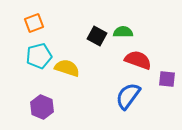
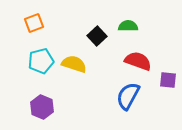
green semicircle: moved 5 px right, 6 px up
black square: rotated 18 degrees clockwise
cyan pentagon: moved 2 px right, 5 px down
red semicircle: moved 1 px down
yellow semicircle: moved 7 px right, 4 px up
purple square: moved 1 px right, 1 px down
blue semicircle: rotated 8 degrees counterclockwise
